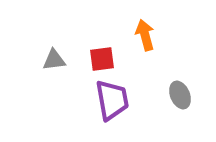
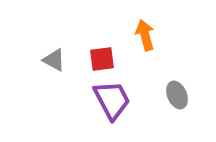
gray triangle: rotated 35 degrees clockwise
gray ellipse: moved 3 px left
purple trapezoid: rotated 18 degrees counterclockwise
